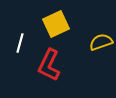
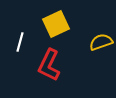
white line: moved 1 px up
